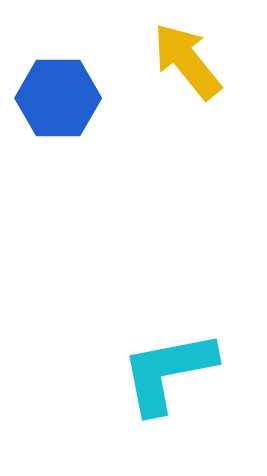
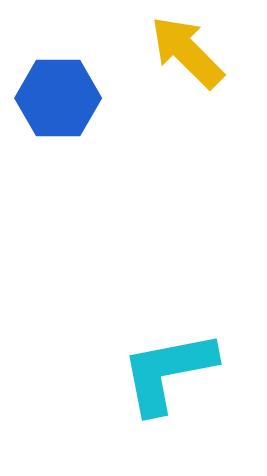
yellow arrow: moved 9 px up; rotated 6 degrees counterclockwise
